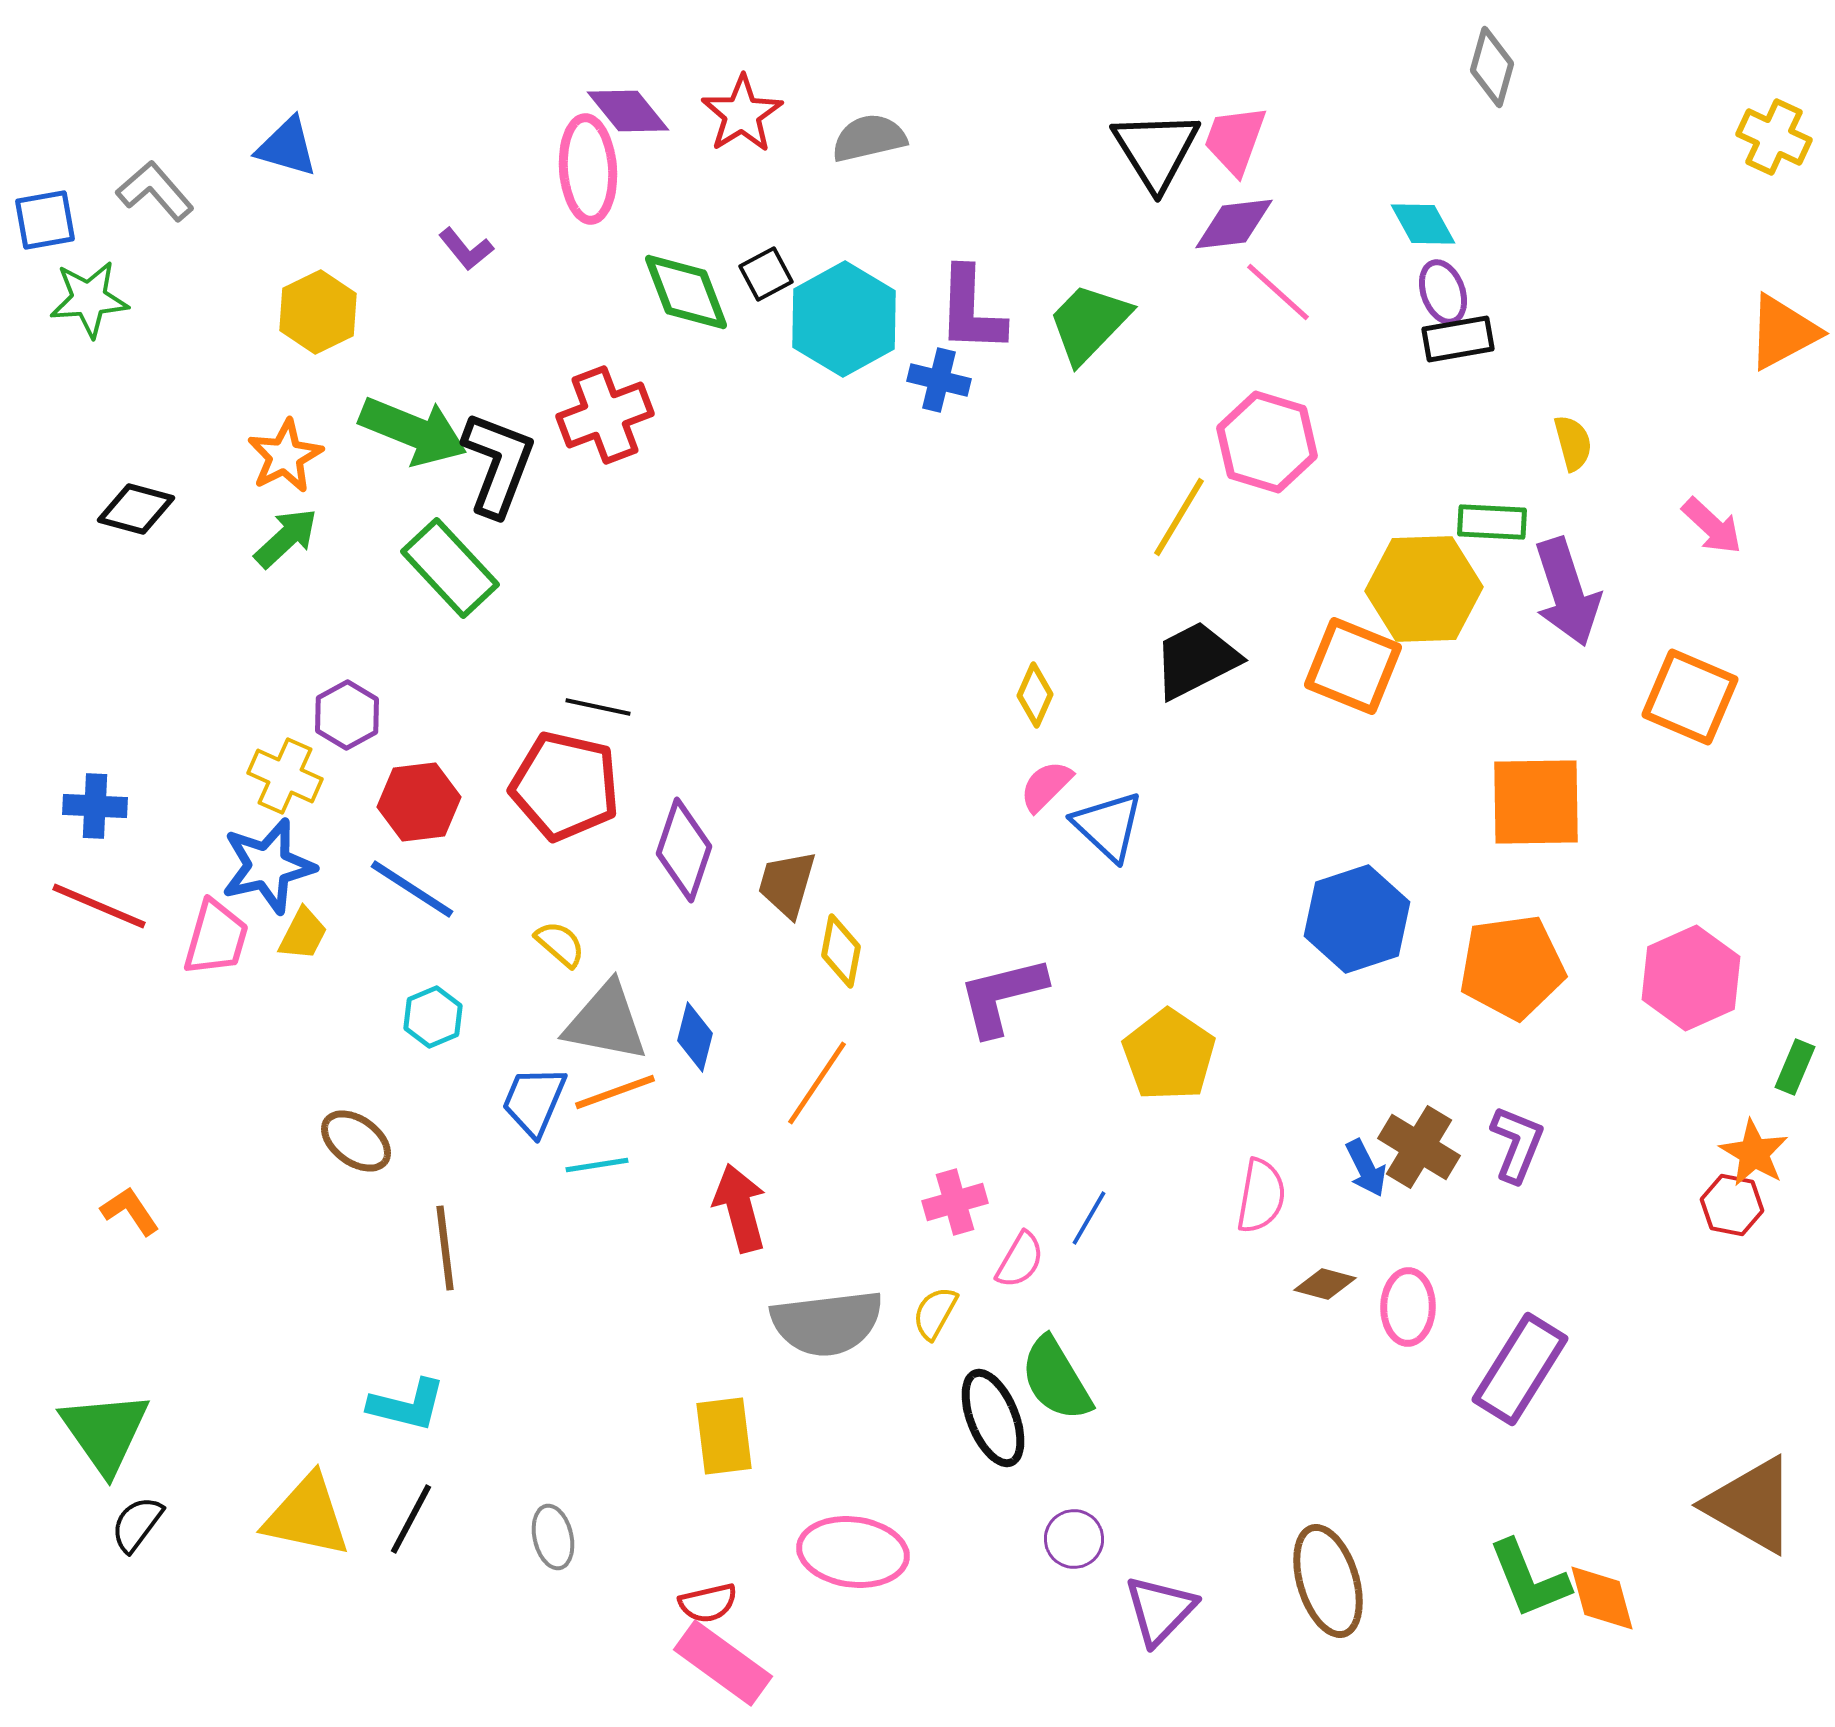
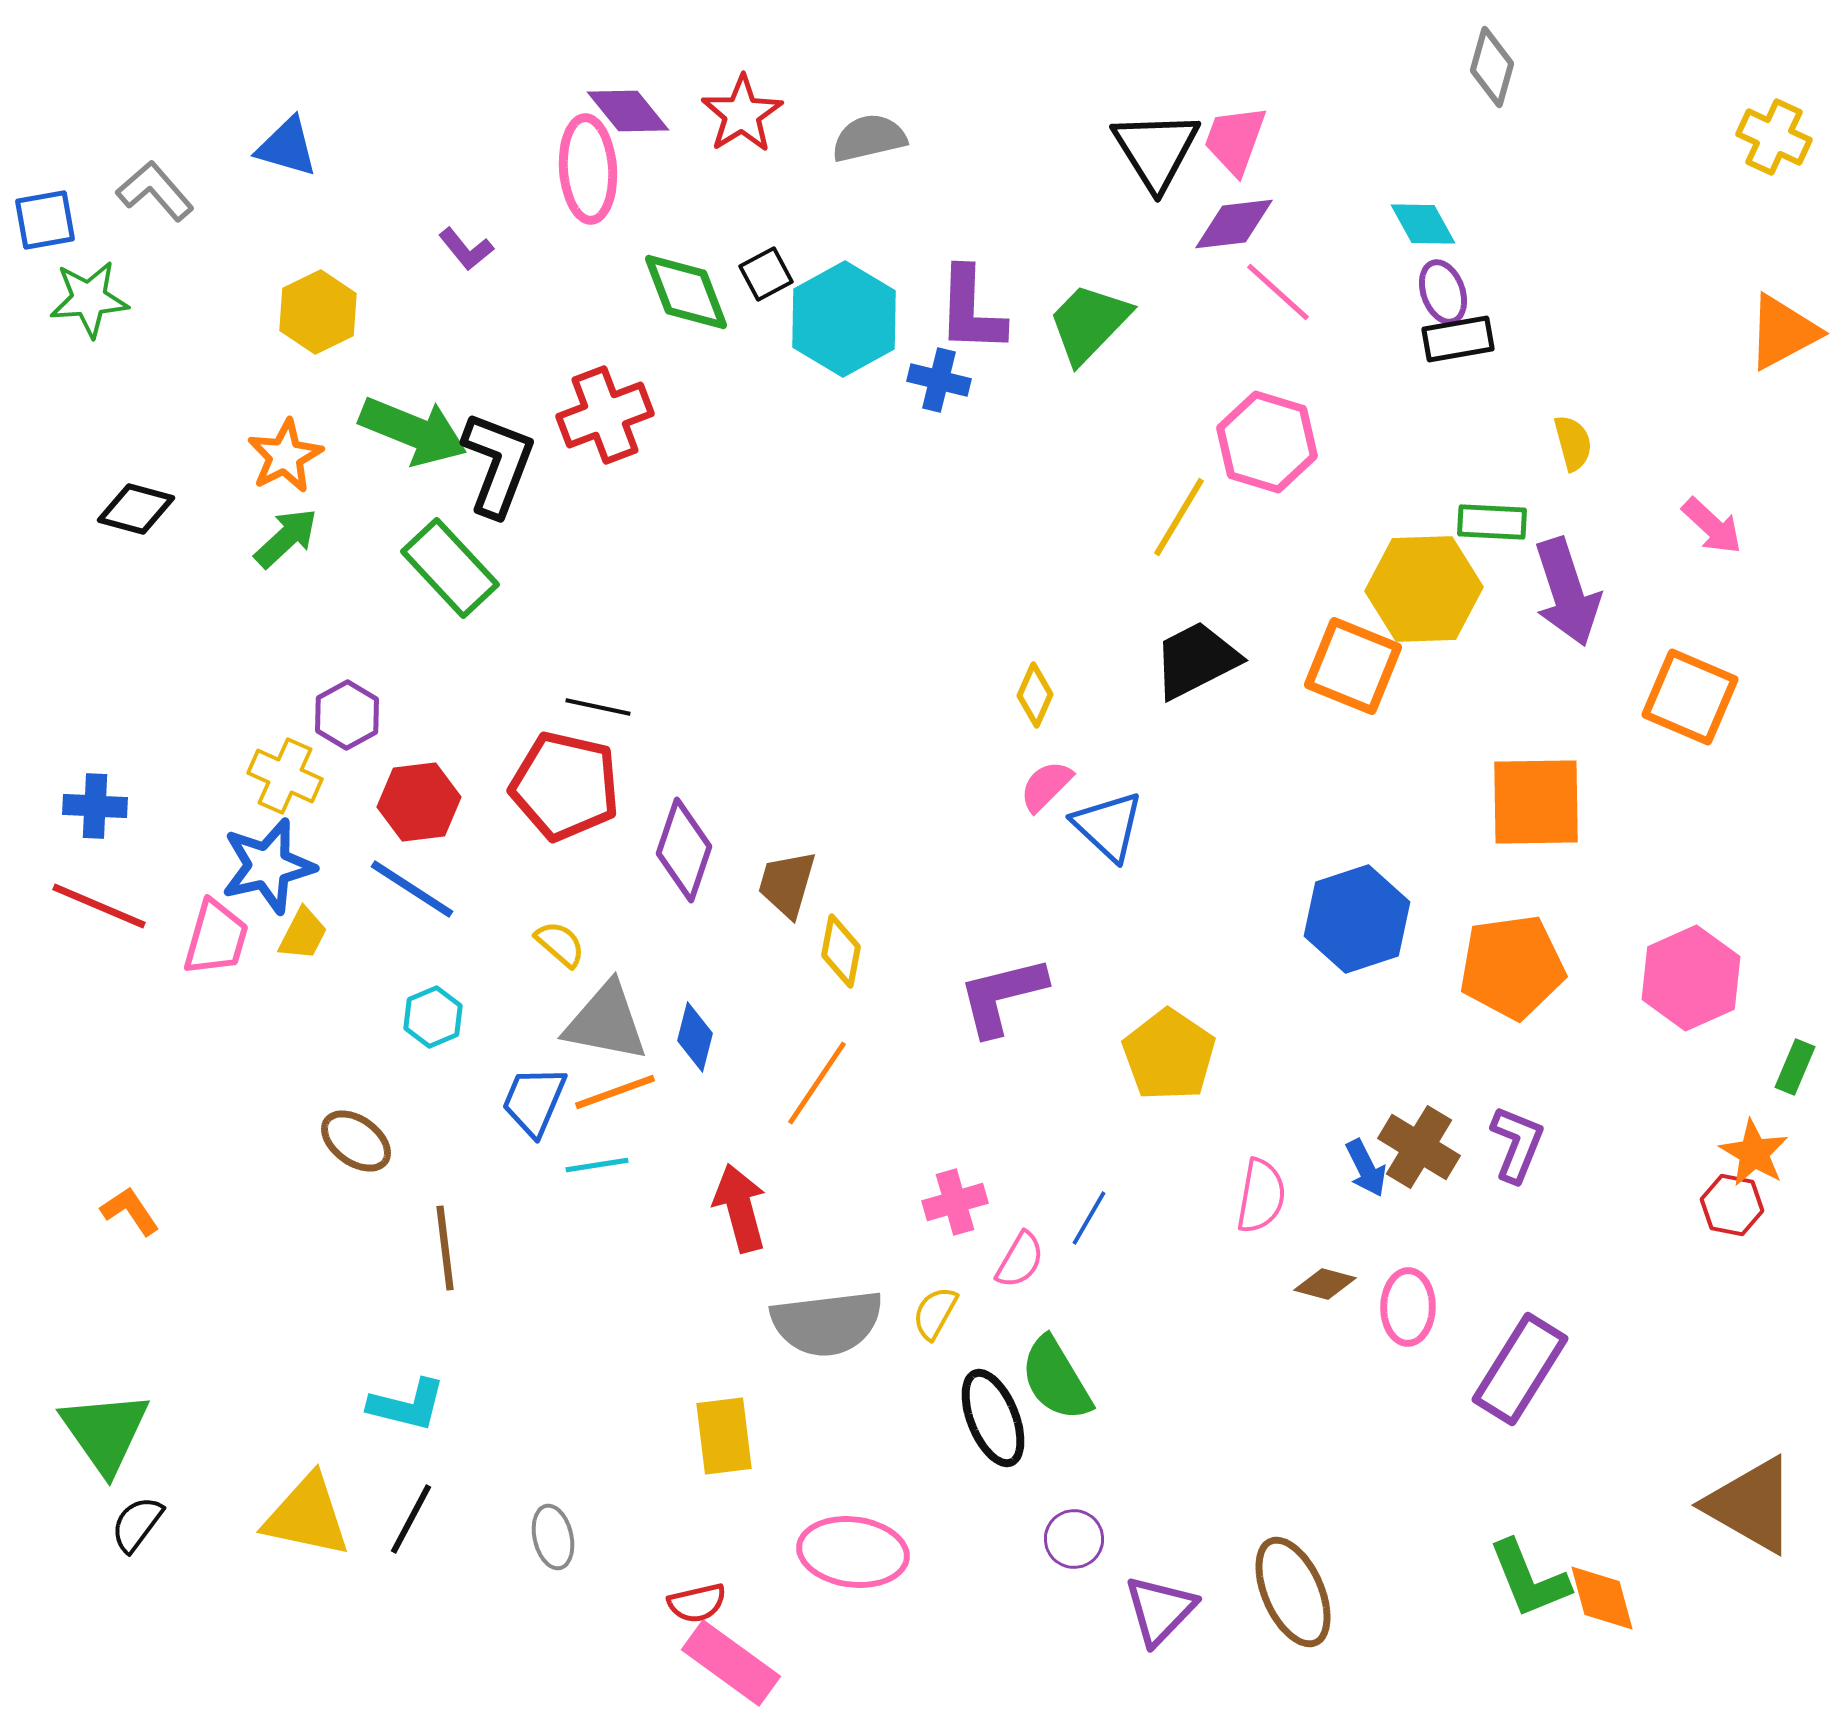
brown ellipse at (1328, 1581): moved 35 px left, 11 px down; rotated 7 degrees counterclockwise
red semicircle at (708, 1603): moved 11 px left
pink rectangle at (723, 1663): moved 8 px right
